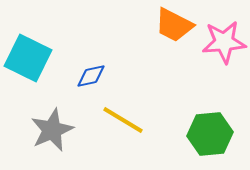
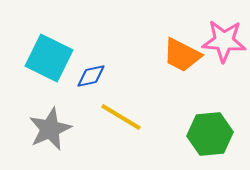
orange trapezoid: moved 8 px right, 30 px down
pink star: moved 1 px up; rotated 9 degrees clockwise
cyan square: moved 21 px right
yellow line: moved 2 px left, 3 px up
gray star: moved 2 px left, 1 px up
